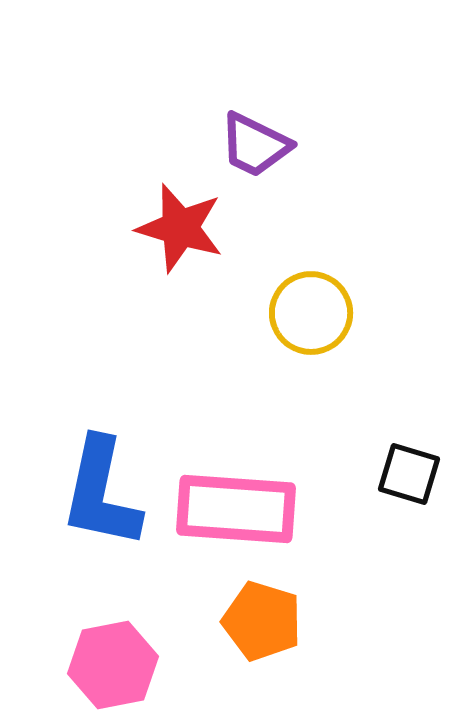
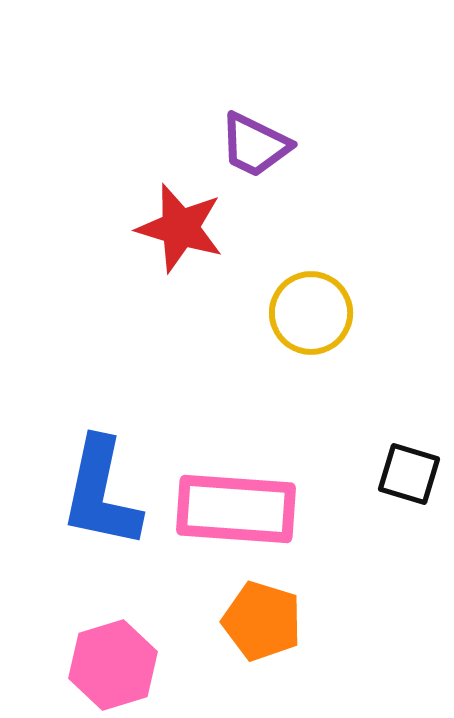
pink hexagon: rotated 6 degrees counterclockwise
